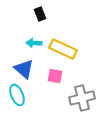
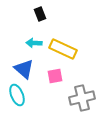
pink square: rotated 21 degrees counterclockwise
